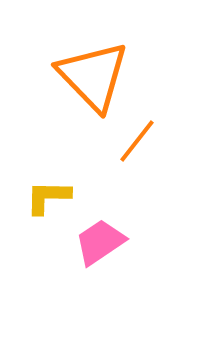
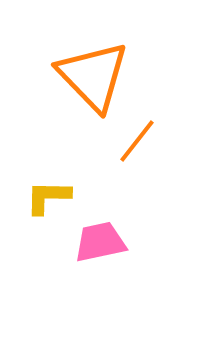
pink trapezoid: rotated 22 degrees clockwise
